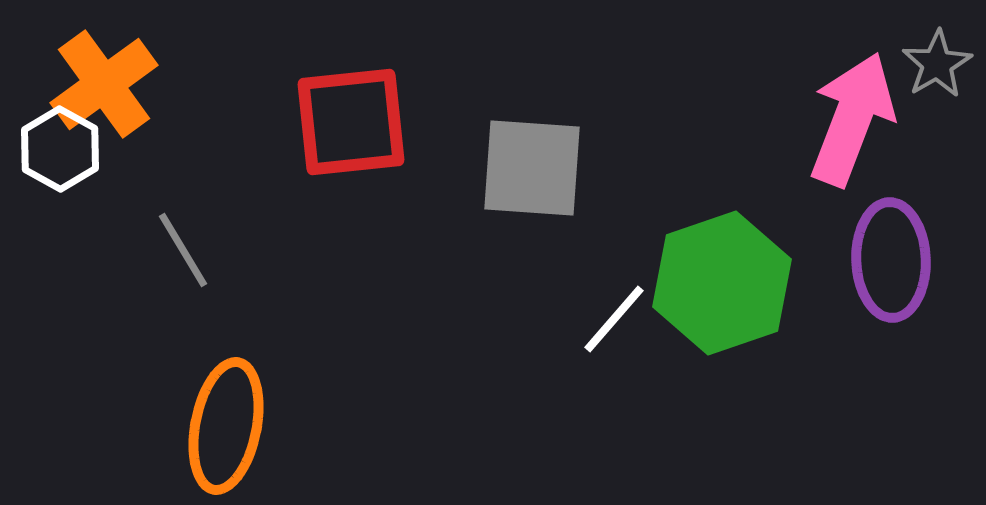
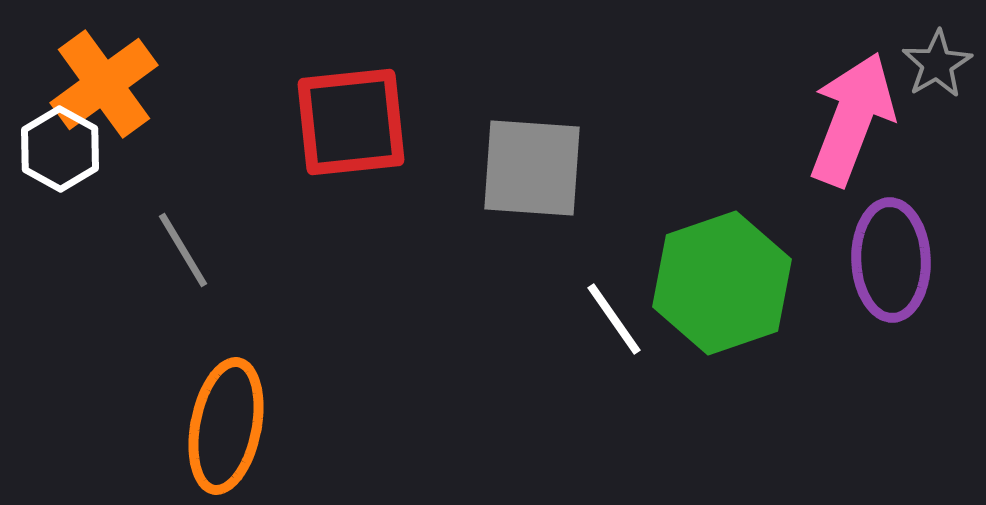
white line: rotated 76 degrees counterclockwise
